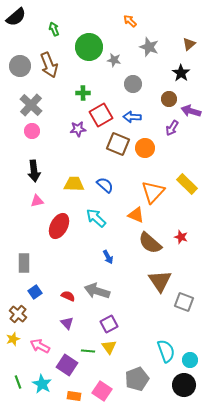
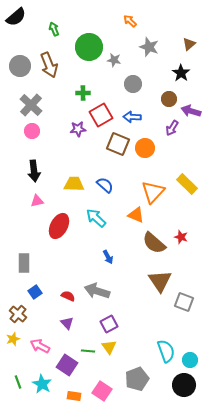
brown semicircle at (150, 243): moved 4 px right
